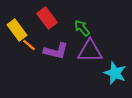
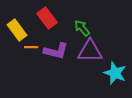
orange line: moved 2 px right, 2 px down; rotated 40 degrees counterclockwise
